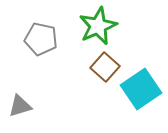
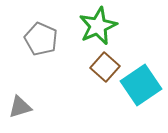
gray pentagon: rotated 12 degrees clockwise
cyan square: moved 4 px up
gray triangle: moved 1 px down
